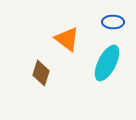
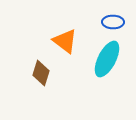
orange triangle: moved 2 px left, 2 px down
cyan ellipse: moved 4 px up
